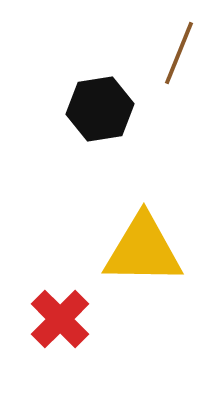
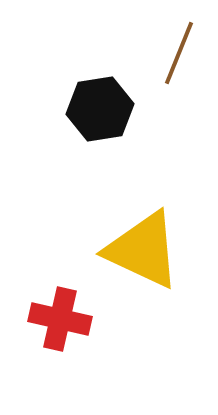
yellow triangle: rotated 24 degrees clockwise
red cross: rotated 32 degrees counterclockwise
